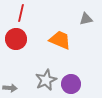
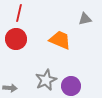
red line: moved 2 px left
gray triangle: moved 1 px left
purple circle: moved 2 px down
